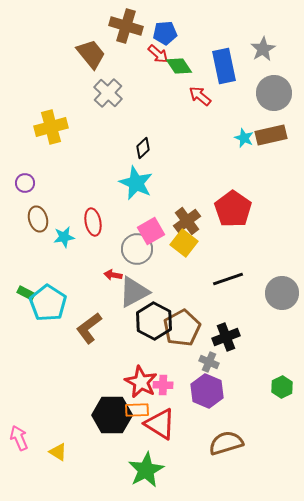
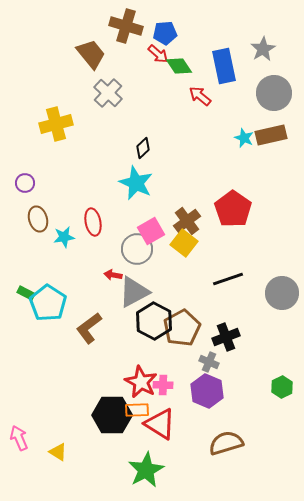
yellow cross at (51, 127): moved 5 px right, 3 px up
